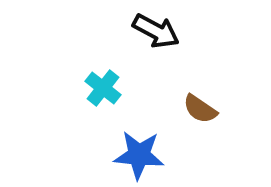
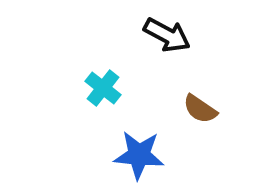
black arrow: moved 11 px right, 4 px down
